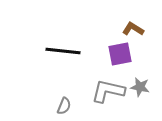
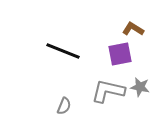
black line: rotated 16 degrees clockwise
